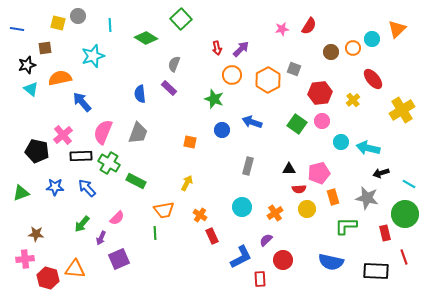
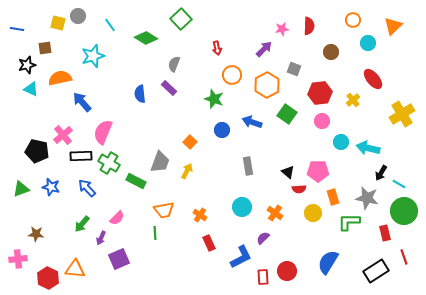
cyan line at (110, 25): rotated 32 degrees counterclockwise
red semicircle at (309, 26): rotated 30 degrees counterclockwise
orange triangle at (397, 29): moved 4 px left, 3 px up
cyan circle at (372, 39): moved 4 px left, 4 px down
orange circle at (353, 48): moved 28 px up
purple arrow at (241, 49): moved 23 px right
orange hexagon at (268, 80): moved 1 px left, 5 px down
cyan triangle at (31, 89): rotated 14 degrees counterclockwise
yellow cross at (402, 110): moved 4 px down
green square at (297, 124): moved 10 px left, 10 px up
gray trapezoid at (138, 133): moved 22 px right, 29 px down
orange square at (190, 142): rotated 32 degrees clockwise
gray rectangle at (248, 166): rotated 24 degrees counterclockwise
black triangle at (289, 169): moved 1 px left, 3 px down; rotated 40 degrees clockwise
pink pentagon at (319, 173): moved 1 px left, 2 px up; rotated 15 degrees clockwise
black arrow at (381, 173): rotated 42 degrees counterclockwise
yellow arrow at (187, 183): moved 12 px up
cyan line at (409, 184): moved 10 px left
blue star at (55, 187): moved 4 px left; rotated 12 degrees clockwise
green triangle at (21, 193): moved 4 px up
yellow circle at (307, 209): moved 6 px right, 4 px down
orange cross at (275, 213): rotated 21 degrees counterclockwise
green circle at (405, 214): moved 1 px left, 3 px up
green L-shape at (346, 226): moved 3 px right, 4 px up
red rectangle at (212, 236): moved 3 px left, 7 px down
purple semicircle at (266, 240): moved 3 px left, 2 px up
pink cross at (25, 259): moved 7 px left
red circle at (283, 260): moved 4 px right, 11 px down
blue semicircle at (331, 262): moved 3 px left; rotated 110 degrees clockwise
black rectangle at (376, 271): rotated 35 degrees counterclockwise
red hexagon at (48, 278): rotated 10 degrees clockwise
red rectangle at (260, 279): moved 3 px right, 2 px up
